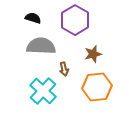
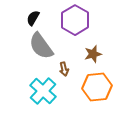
black semicircle: rotated 77 degrees counterclockwise
gray semicircle: rotated 128 degrees counterclockwise
